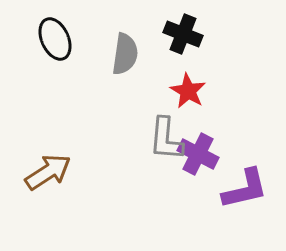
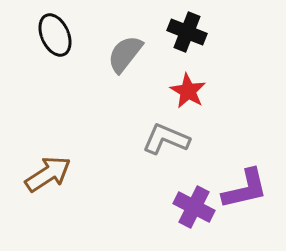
black cross: moved 4 px right, 2 px up
black ellipse: moved 4 px up
gray semicircle: rotated 150 degrees counterclockwise
gray L-shape: rotated 108 degrees clockwise
purple cross: moved 4 px left, 53 px down
brown arrow: moved 2 px down
